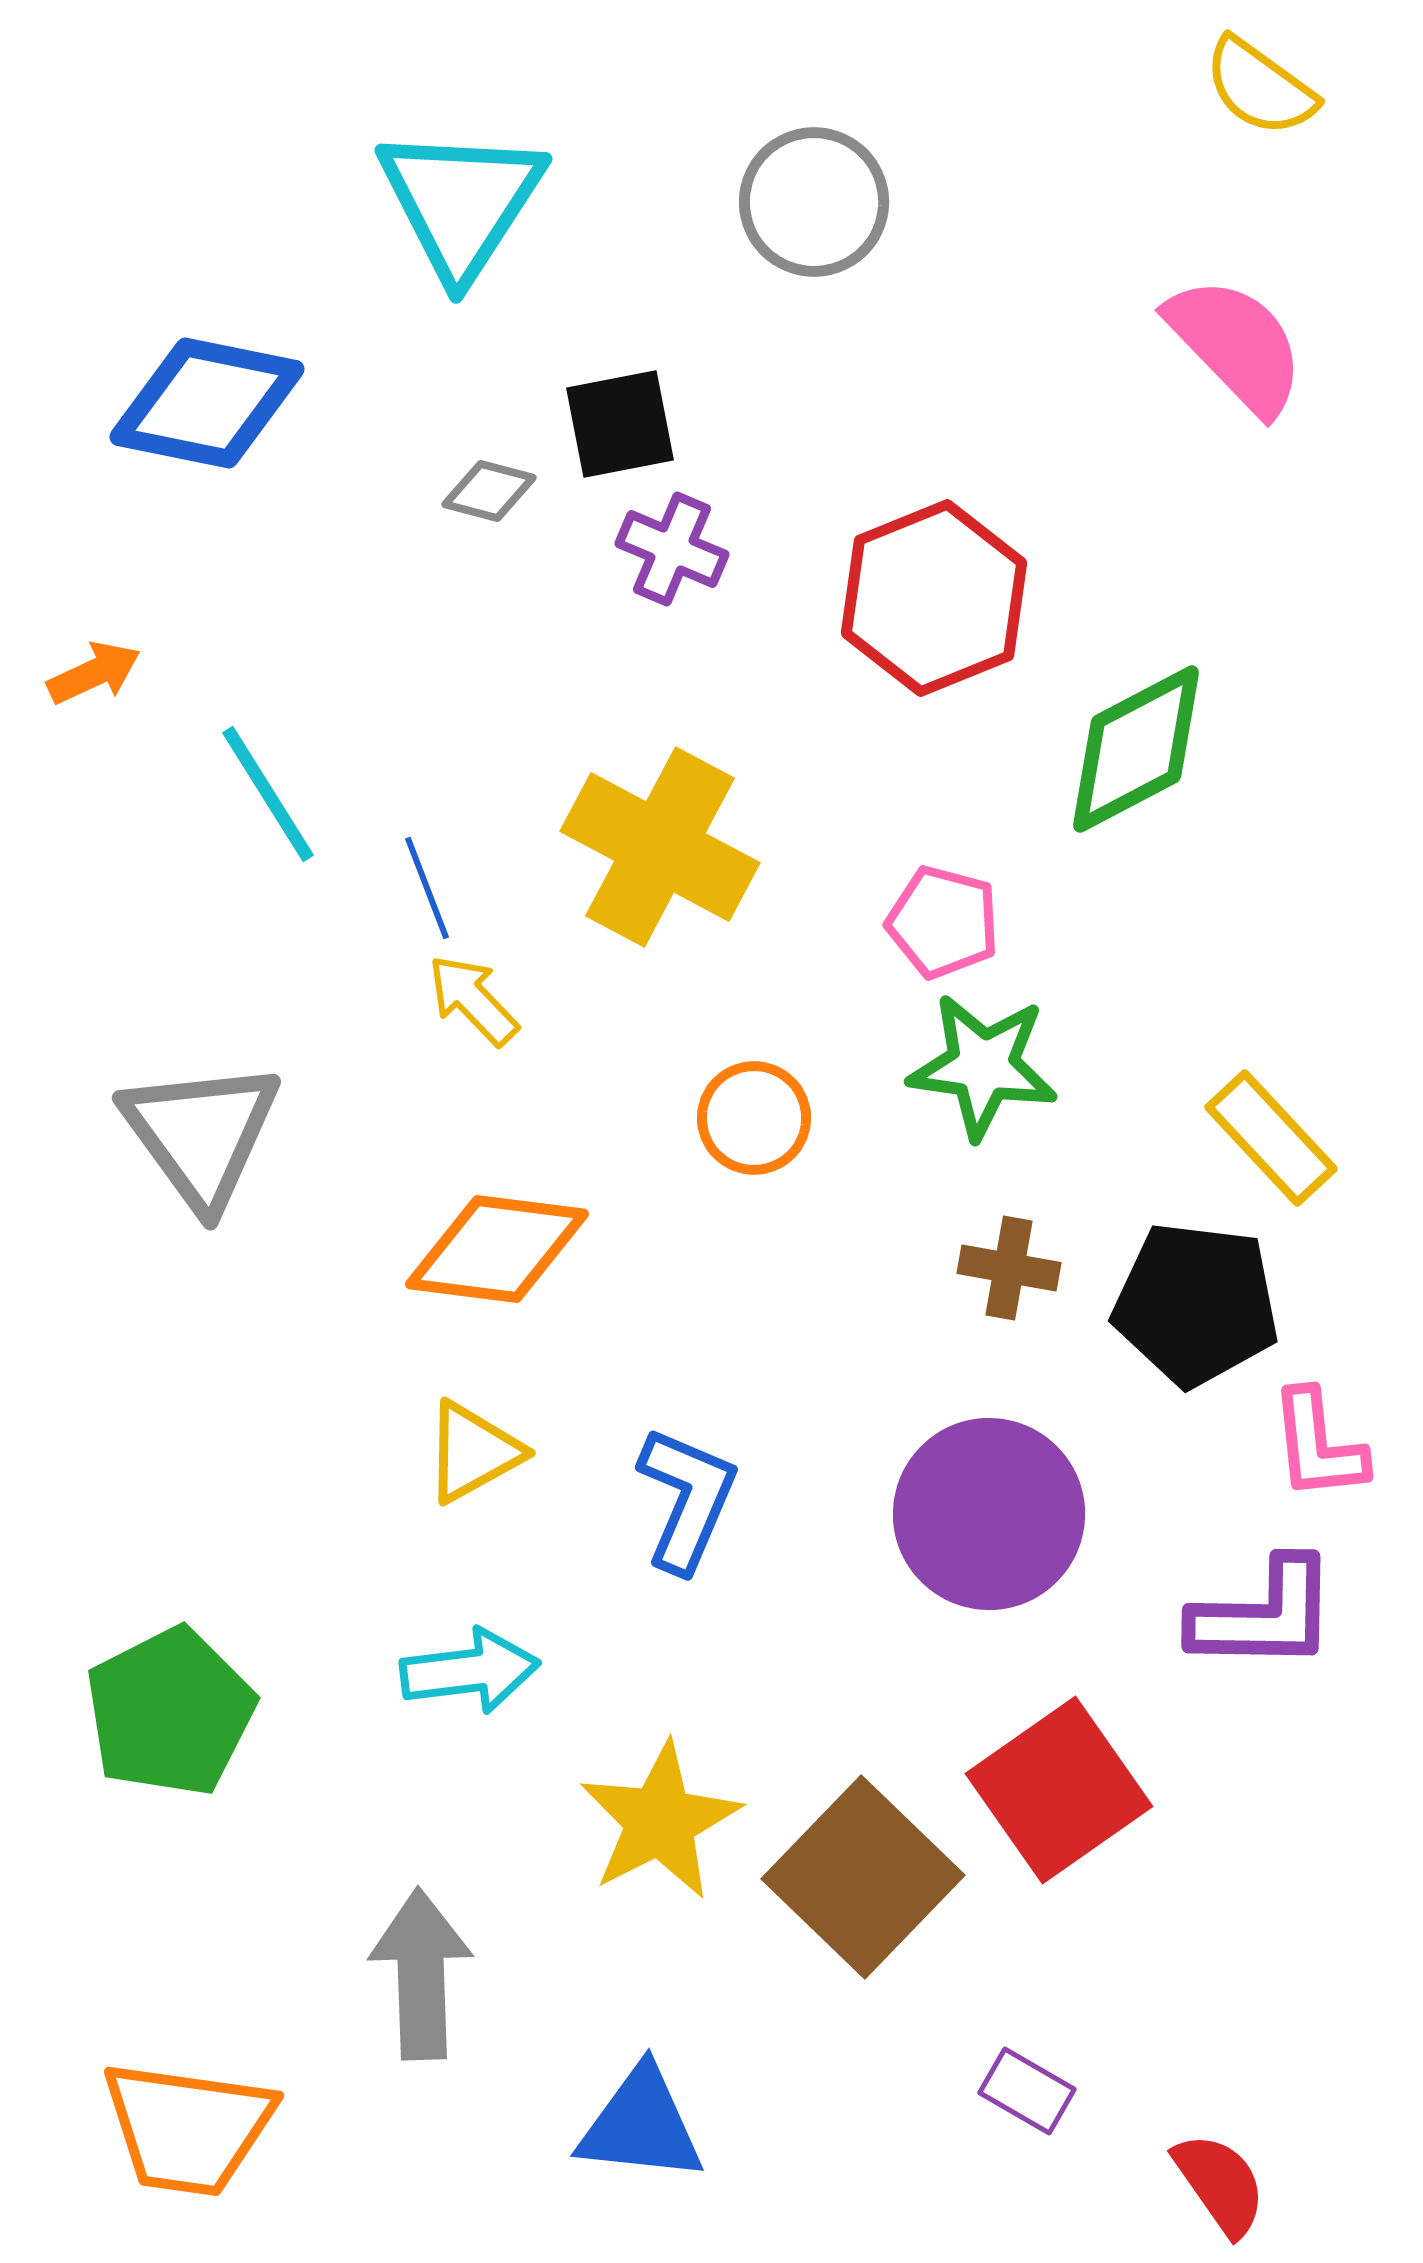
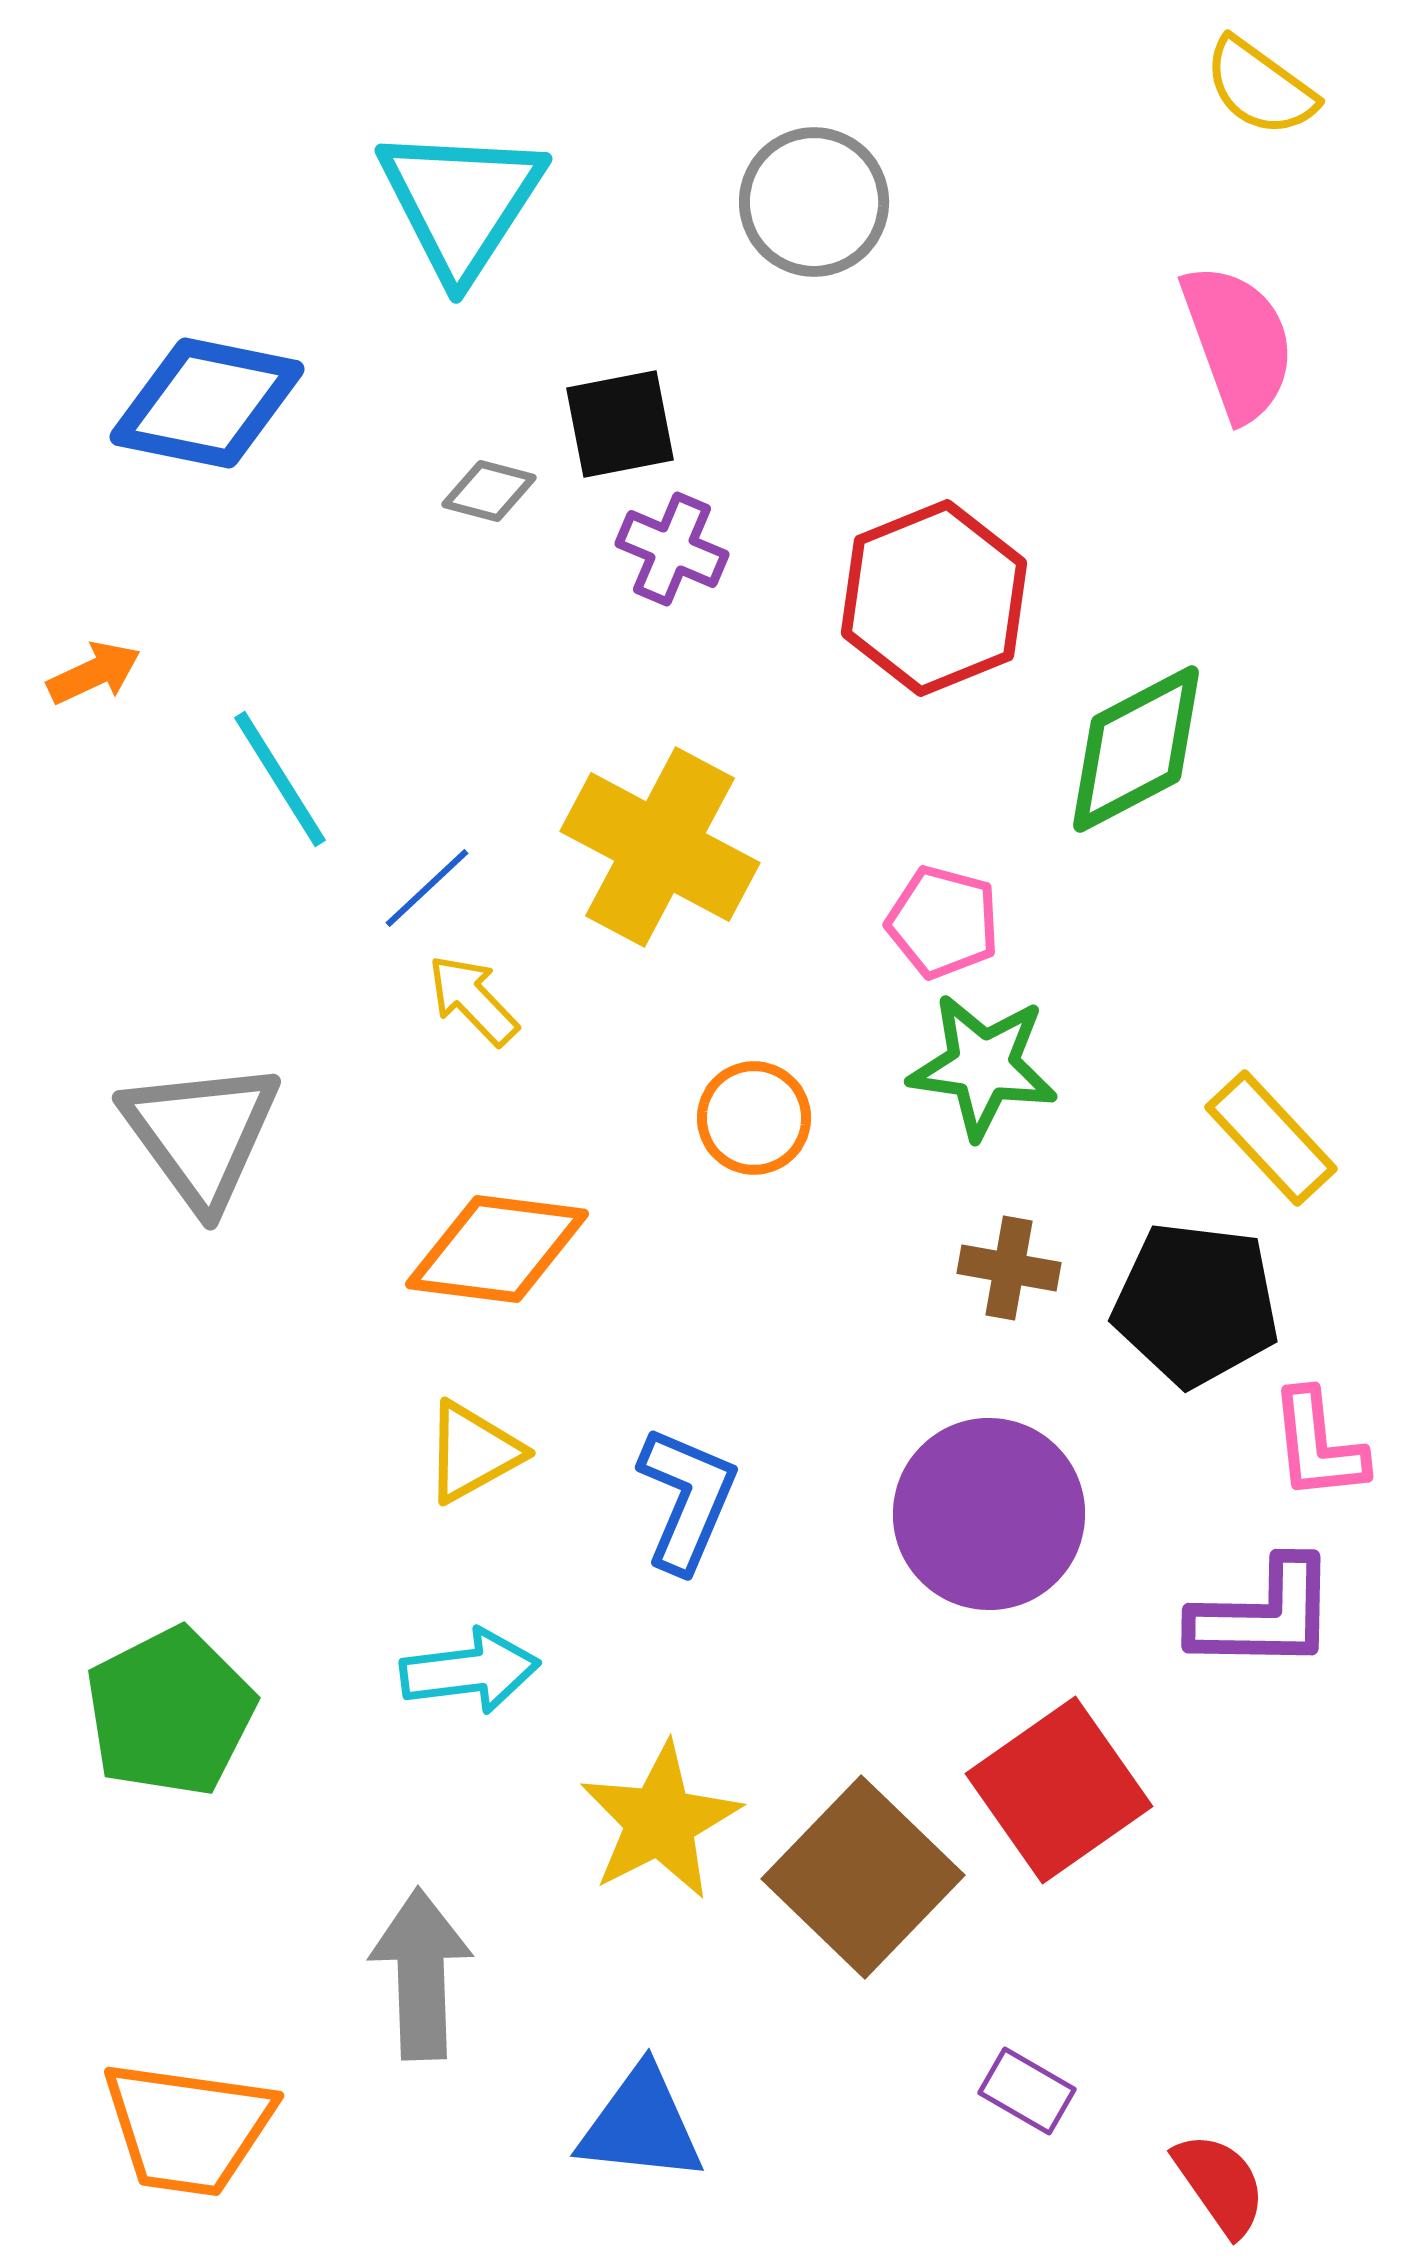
pink semicircle: moved 2 px right, 3 px up; rotated 24 degrees clockwise
cyan line: moved 12 px right, 15 px up
blue line: rotated 68 degrees clockwise
